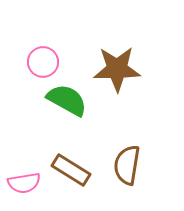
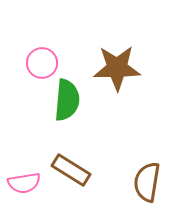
pink circle: moved 1 px left, 1 px down
brown star: moved 1 px up
green semicircle: rotated 66 degrees clockwise
brown semicircle: moved 20 px right, 17 px down
